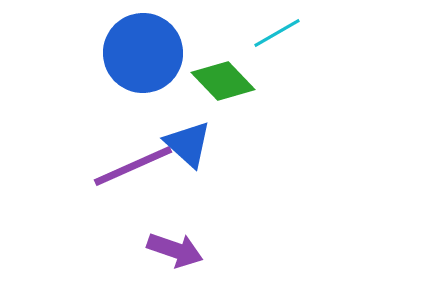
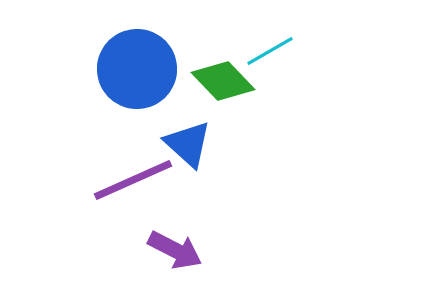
cyan line: moved 7 px left, 18 px down
blue circle: moved 6 px left, 16 px down
purple line: moved 14 px down
purple arrow: rotated 8 degrees clockwise
